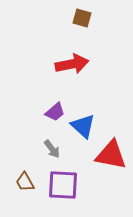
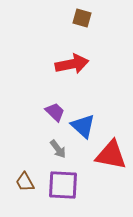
purple trapezoid: rotated 95 degrees counterclockwise
gray arrow: moved 6 px right
